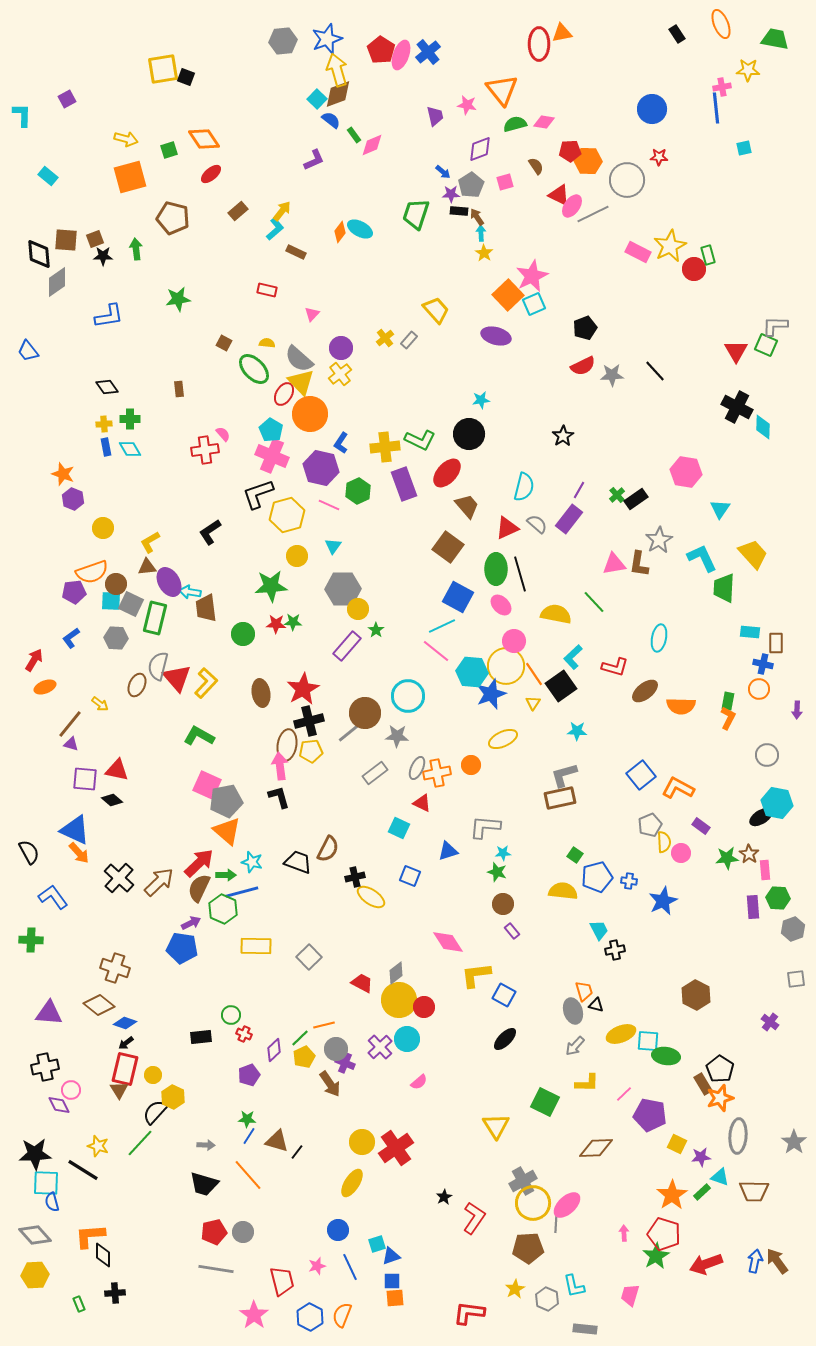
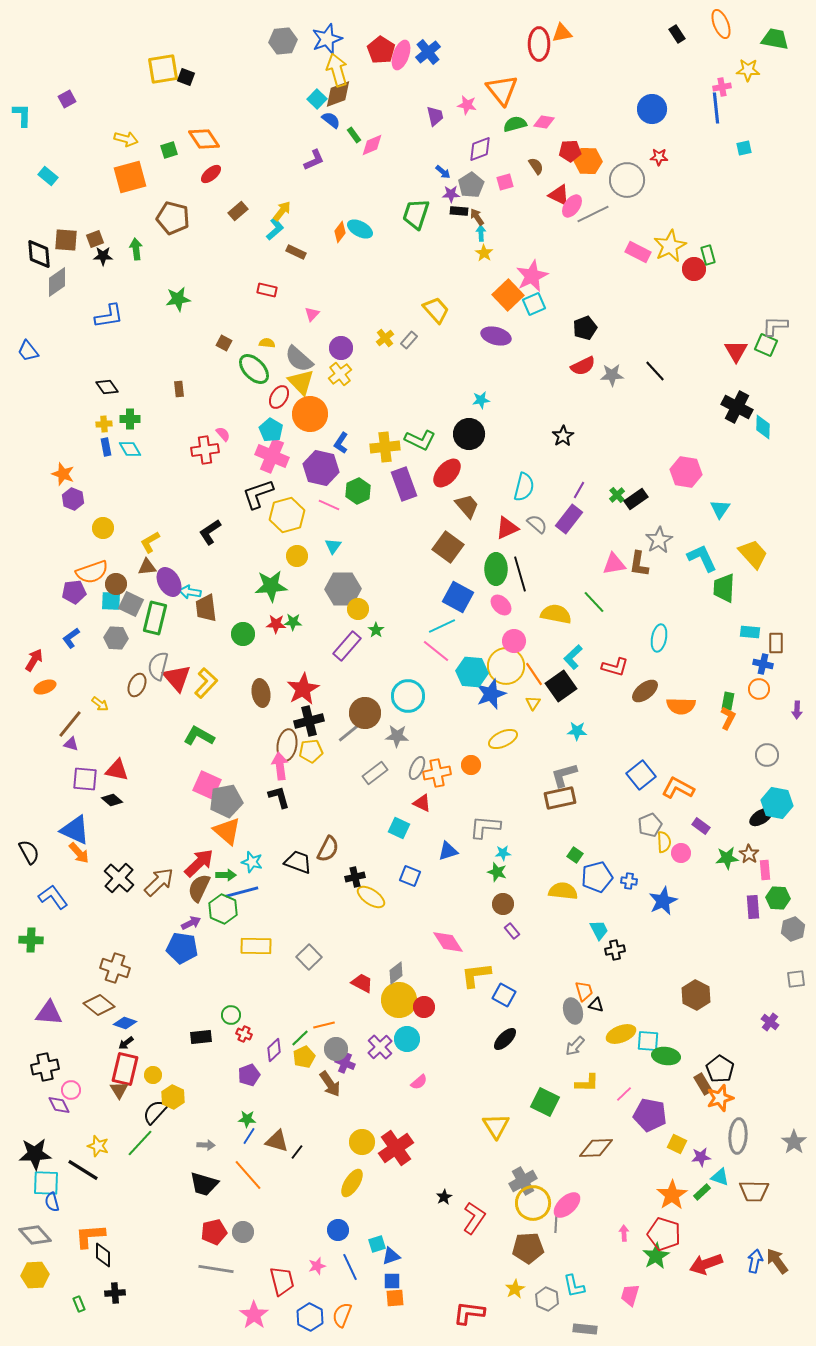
red ellipse at (284, 394): moved 5 px left, 3 px down
